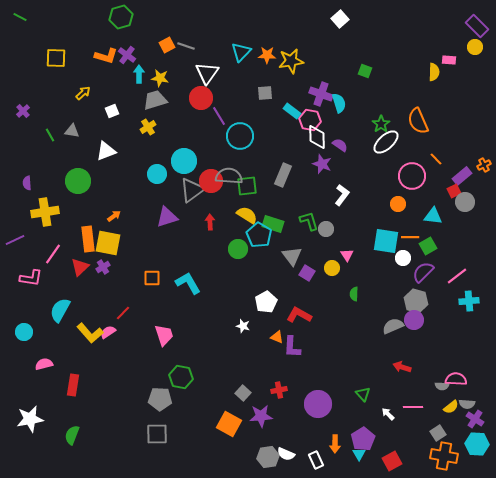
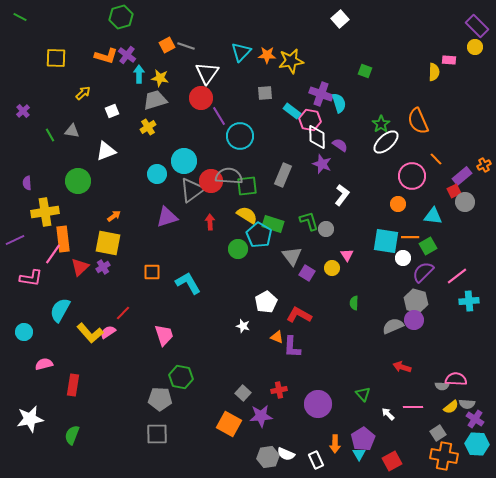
orange rectangle at (88, 239): moved 25 px left
orange square at (152, 278): moved 6 px up
green semicircle at (354, 294): moved 9 px down
